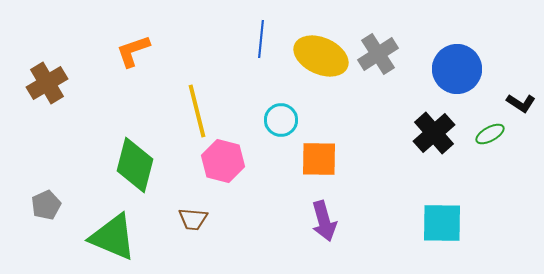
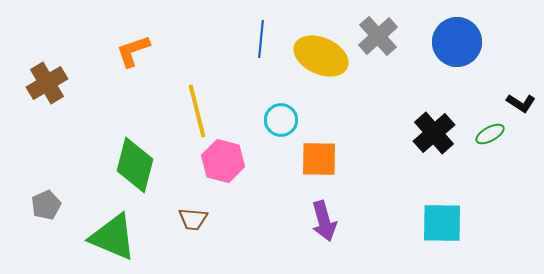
gray cross: moved 18 px up; rotated 9 degrees counterclockwise
blue circle: moved 27 px up
